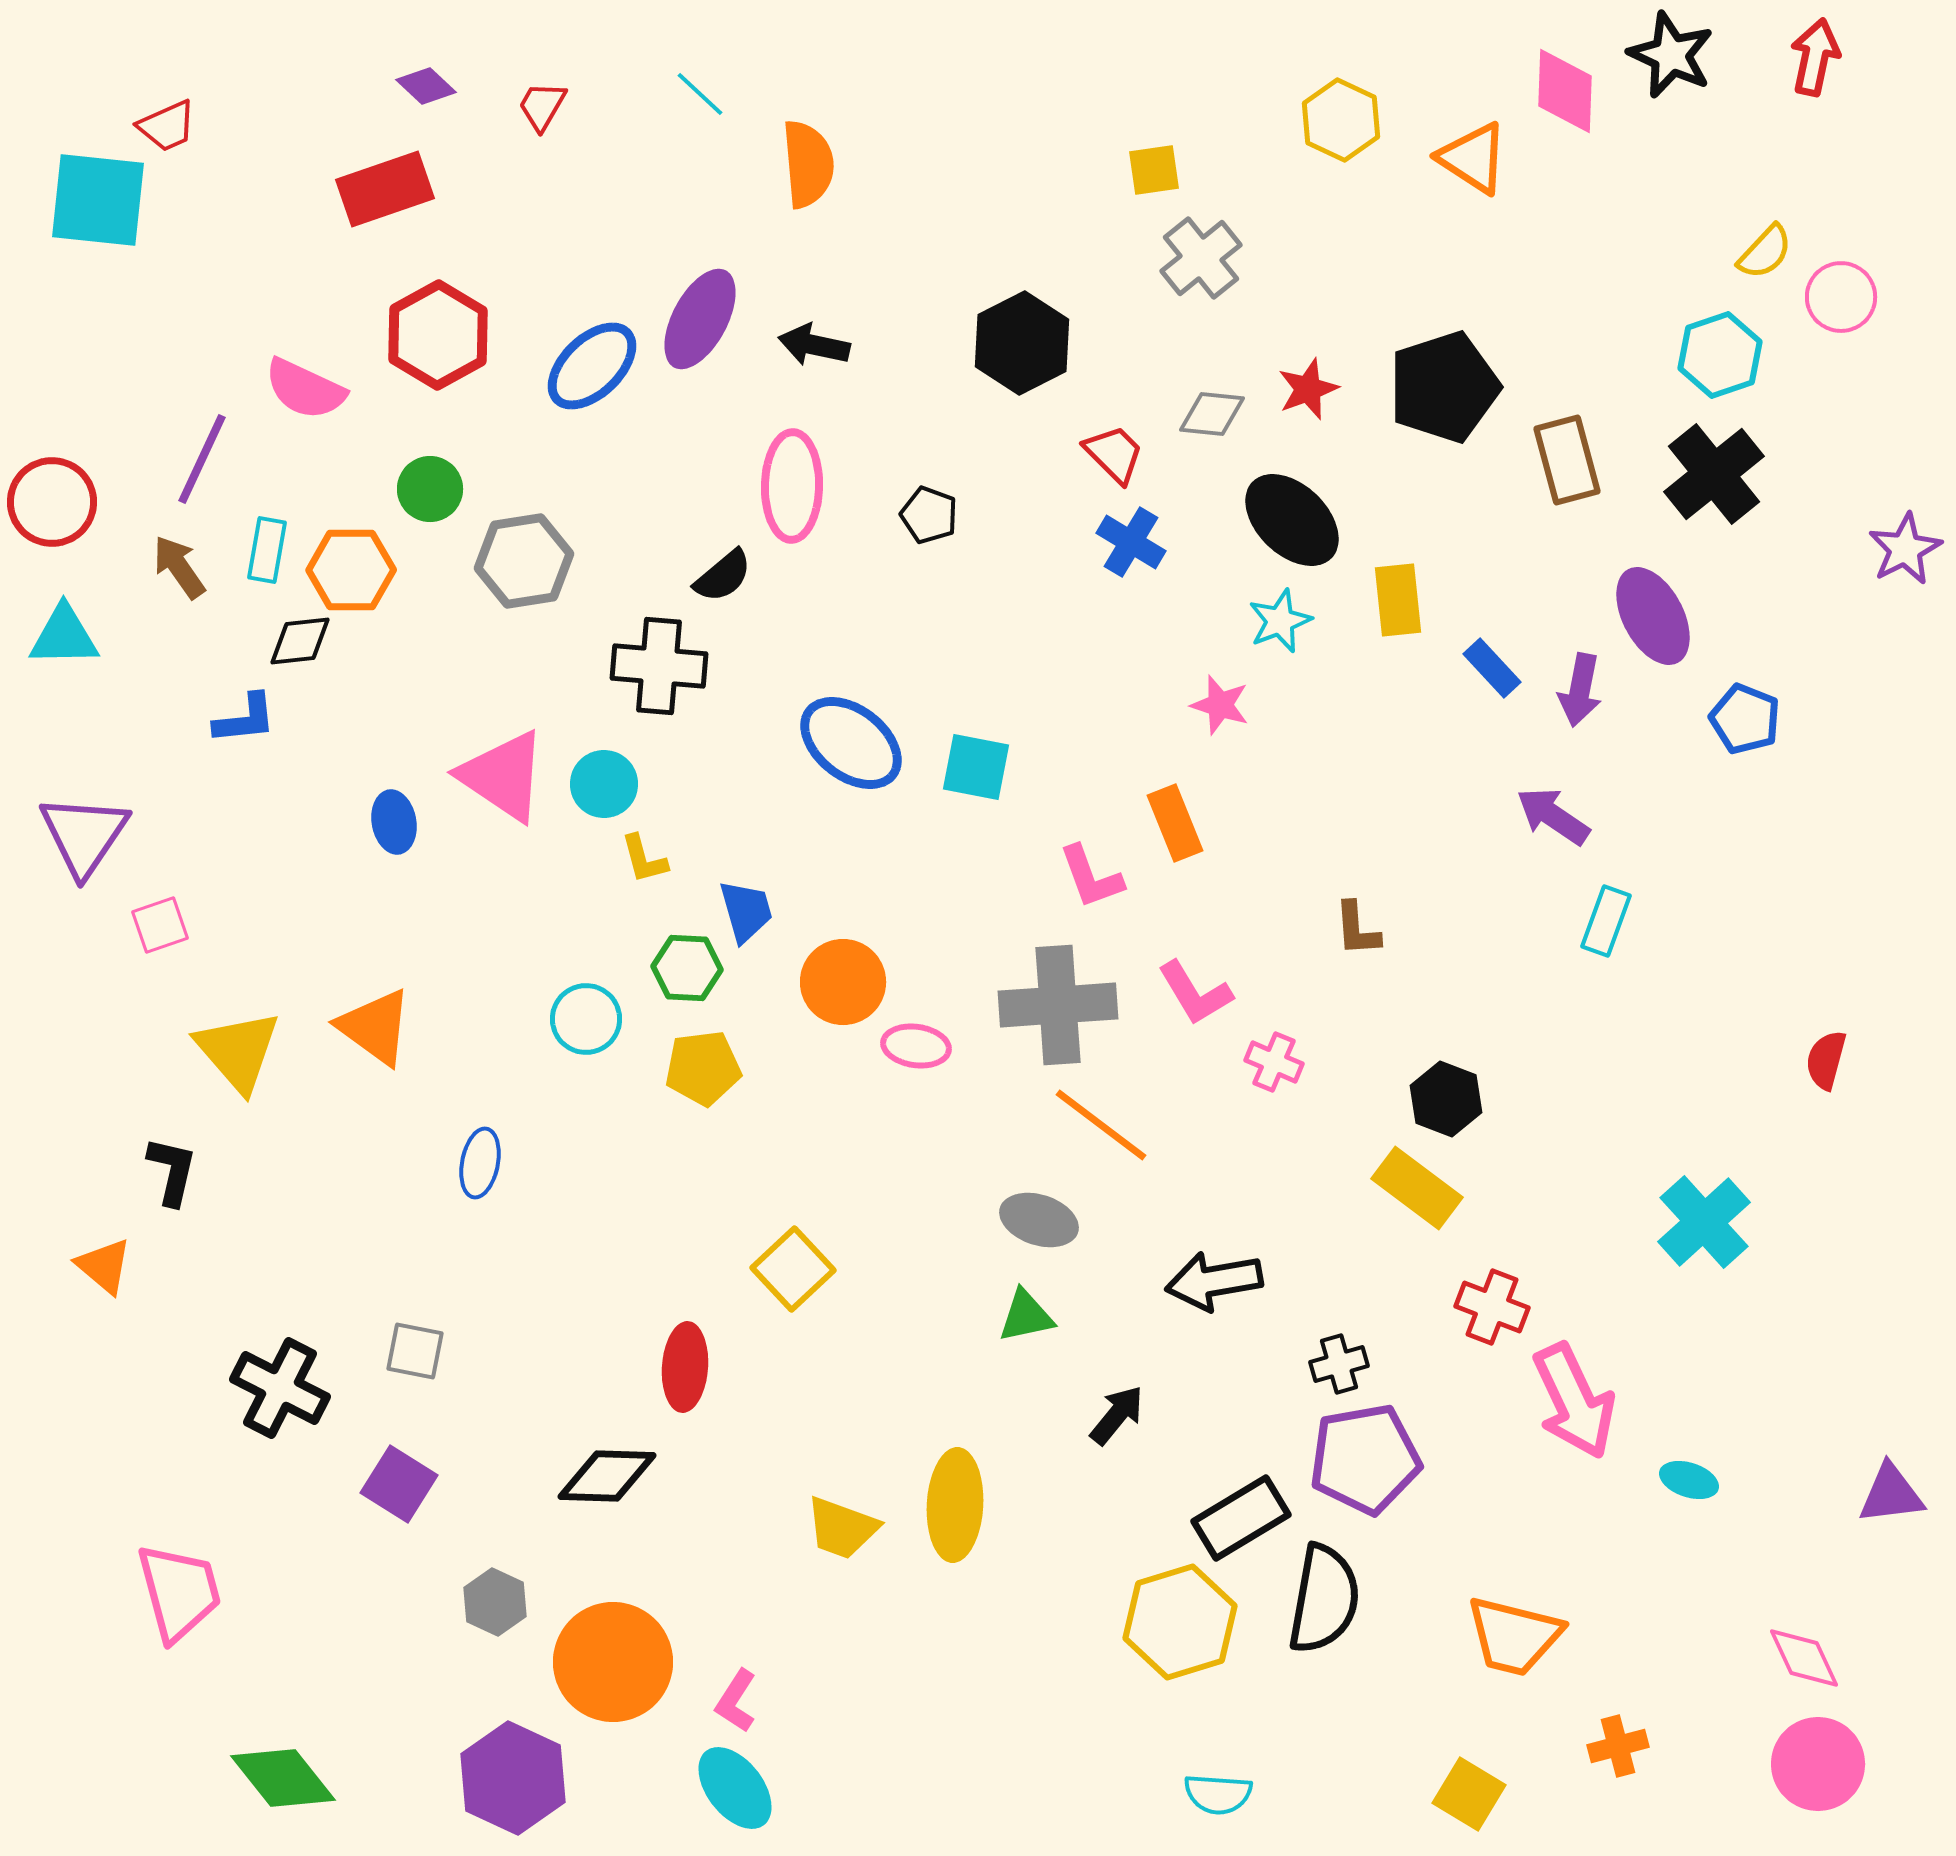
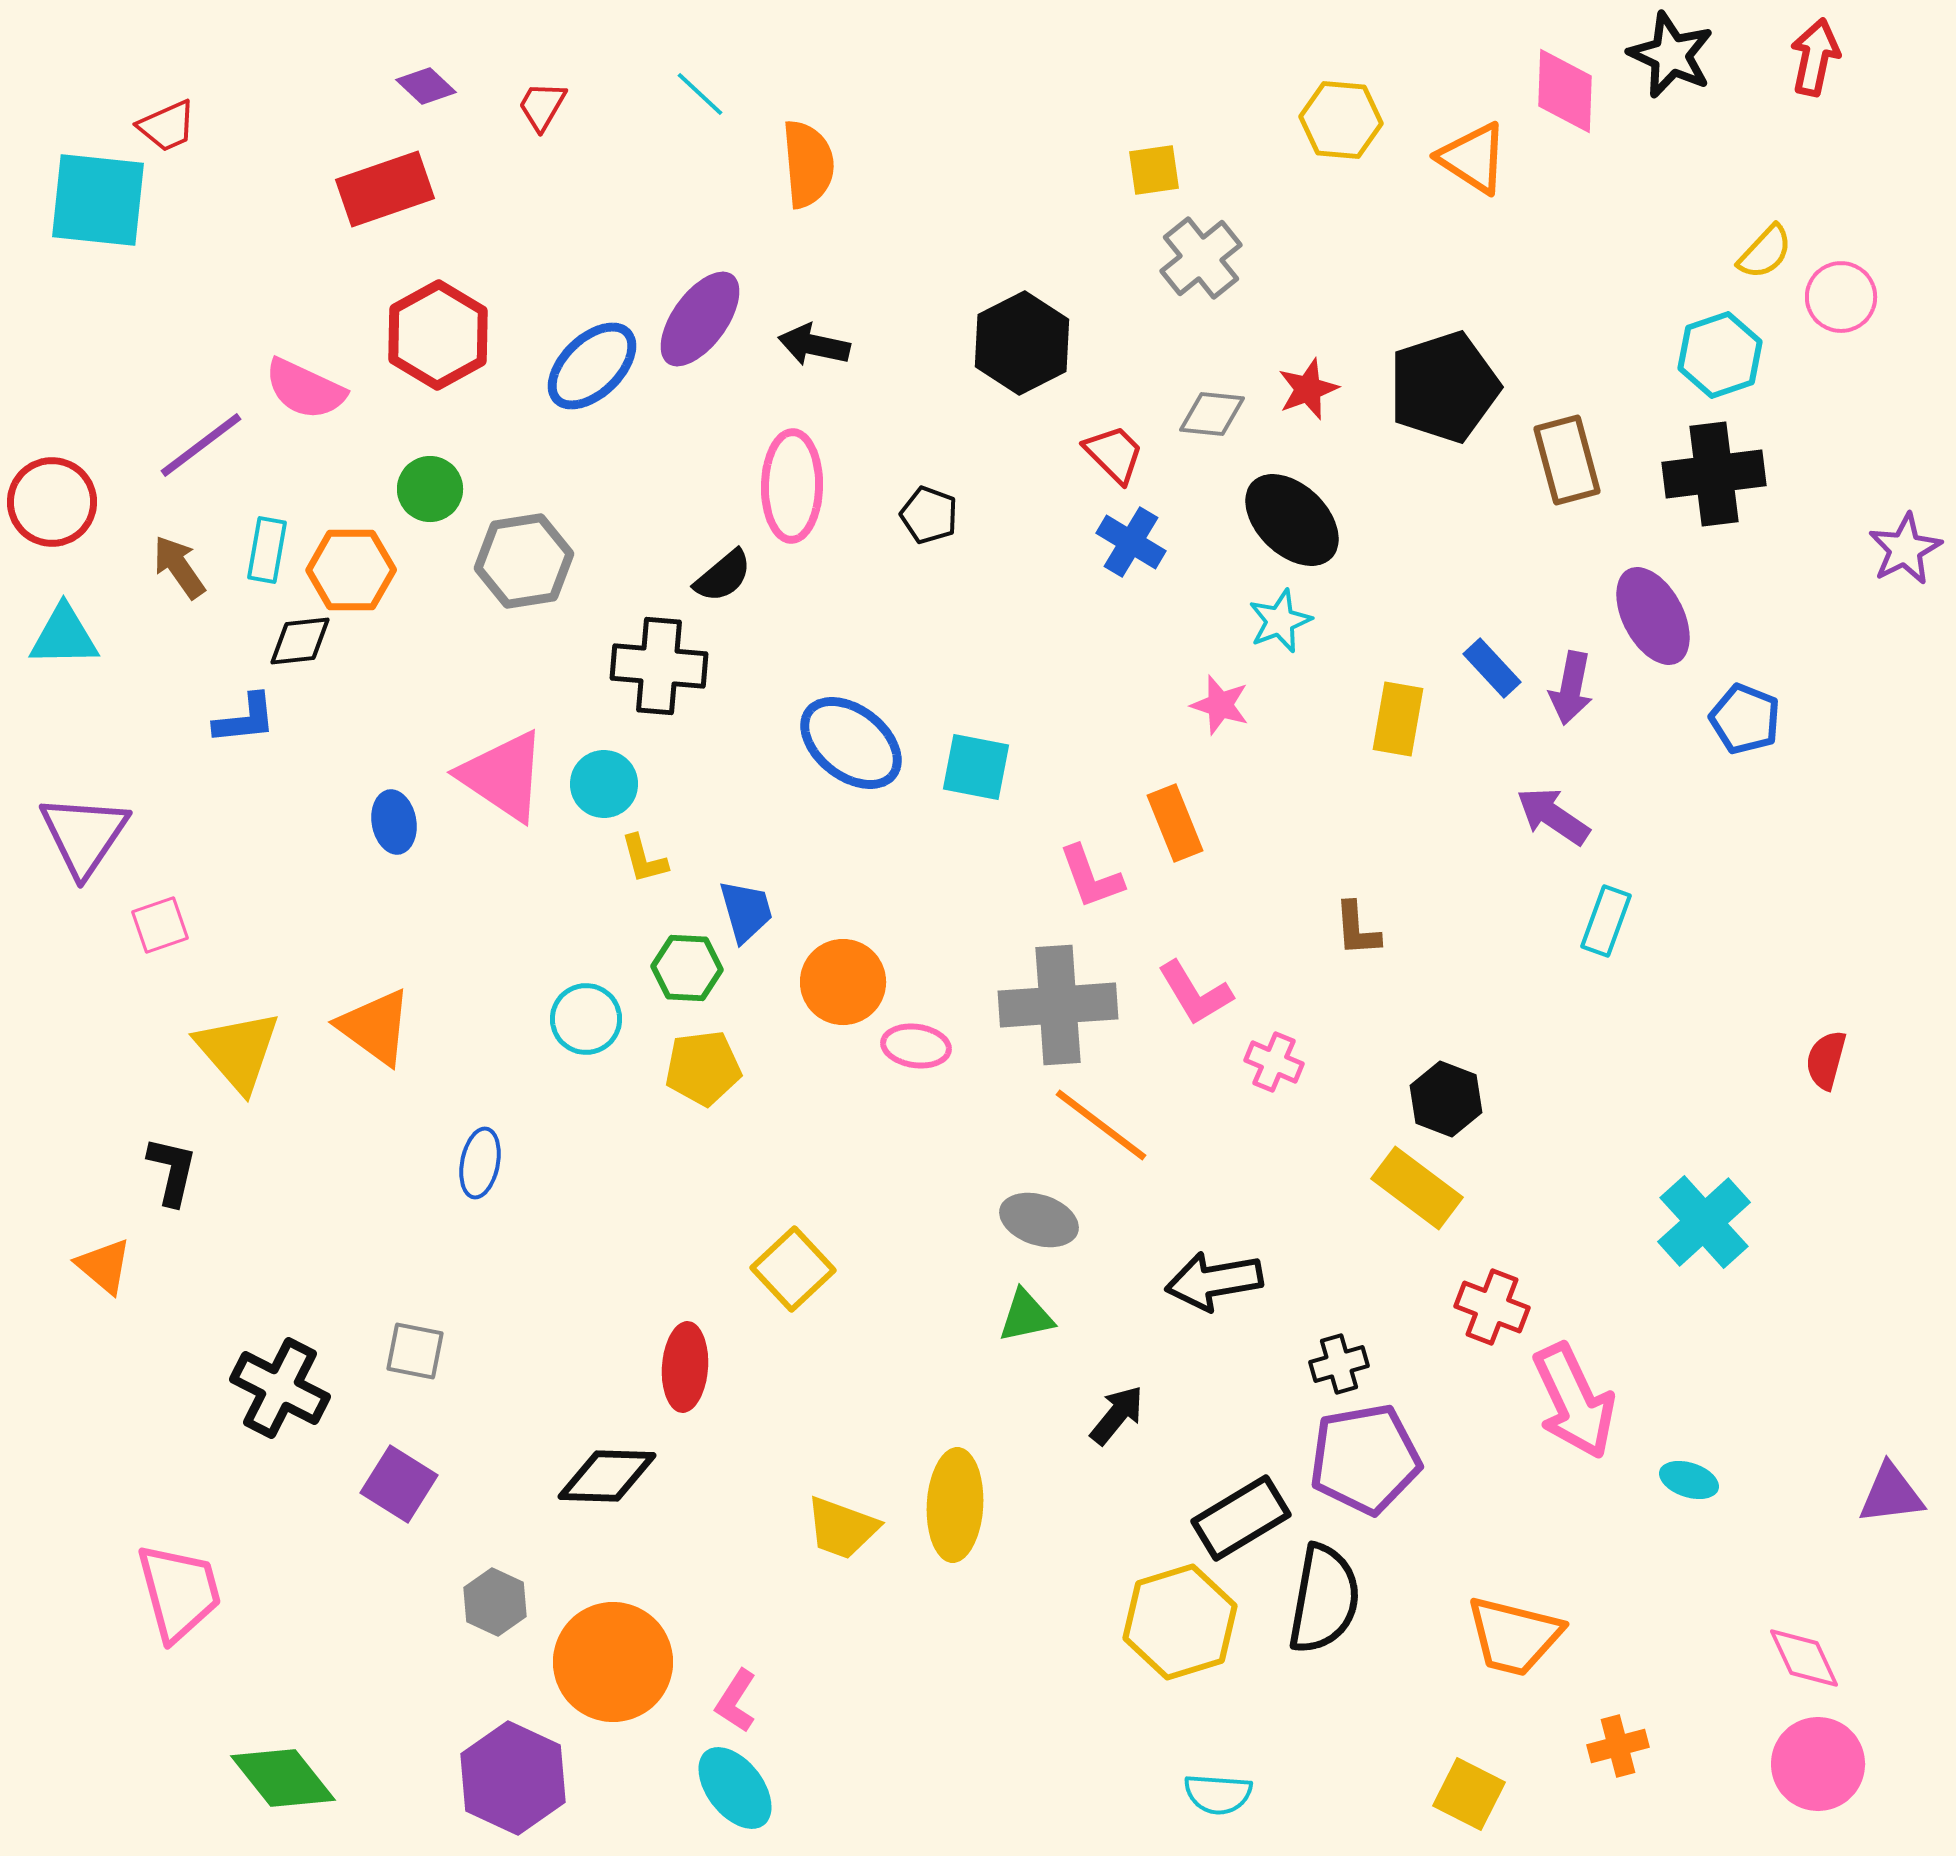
yellow hexagon at (1341, 120): rotated 20 degrees counterclockwise
purple ellipse at (700, 319): rotated 8 degrees clockwise
purple line at (202, 459): moved 1 px left, 14 px up; rotated 28 degrees clockwise
black cross at (1714, 474): rotated 32 degrees clockwise
yellow rectangle at (1398, 600): moved 119 px down; rotated 16 degrees clockwise
purple arrow at (1580, 690): moved 9 px left, 2 px up
yellow square at (1469, 1794): rotated 4 degrees counterclockwise
